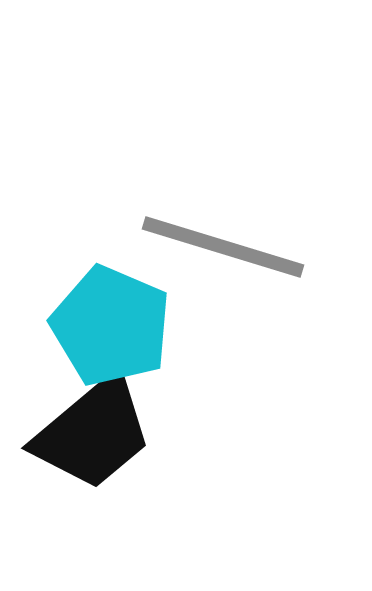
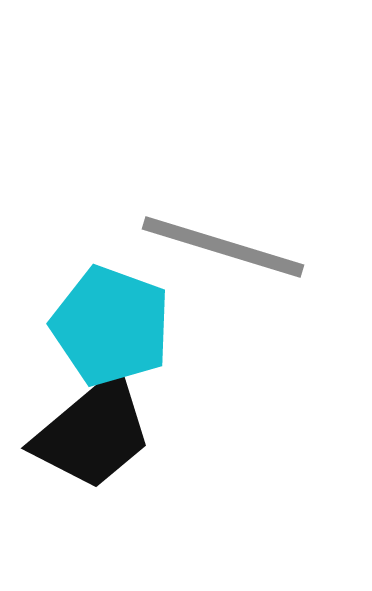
cyan pentagon: rotated 3 degrees counterclockwise
